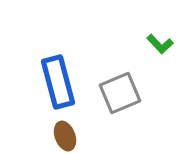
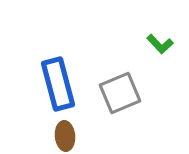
blue rectangle: moved 2 px down
brown ellipse: rotated 16 degrees clockwise
